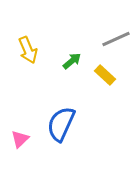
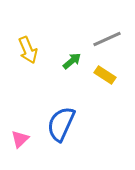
gray line: moved 9 px left
yellow rectangle: rotated 10 degrees counterclockwise
